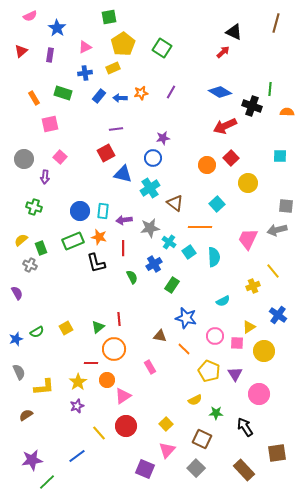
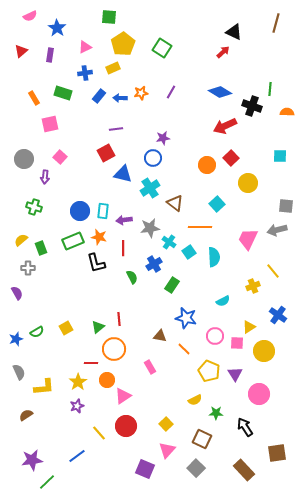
green square at (109, 17): rotated 14 degrees clockwise
gray cross at (30, 265): moved 2 px left, 3 px down; rotated 24 degrees counterclockwise
